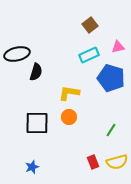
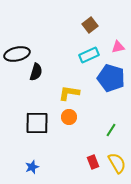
yellow semicircle: moved 1 px down; rotated 105 degrees counterclockwise
